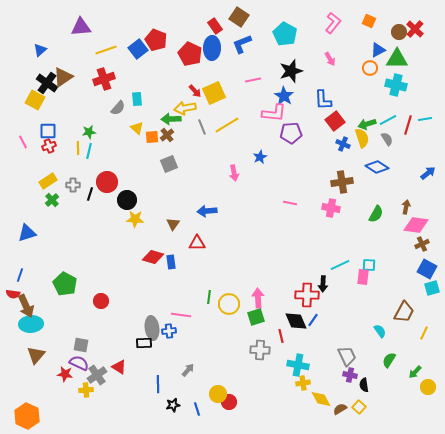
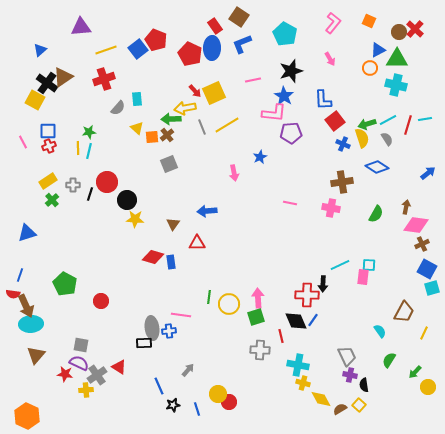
yellow cross at (303, 383): rotated 24 degrees clockwise
blue line at (158, 384): moved 1 px right, 2 px down; rotated 24 degrees counterclockwise
yellow square at (359, 407): moved 2 px up
